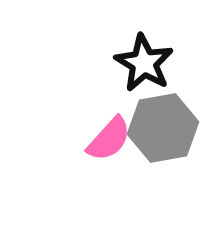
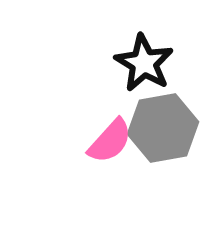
pink semicircle: moved 1 px right, 2 px down
